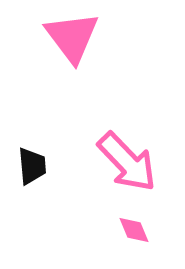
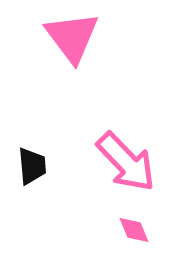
pink arrow: moved 1 px left
